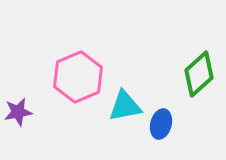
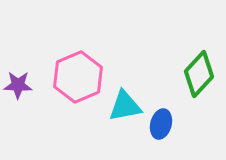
green diamond: rotated 6 degrees counterclockwise
purple star: moved 27 px up; rotated 12 degrees clockwise
